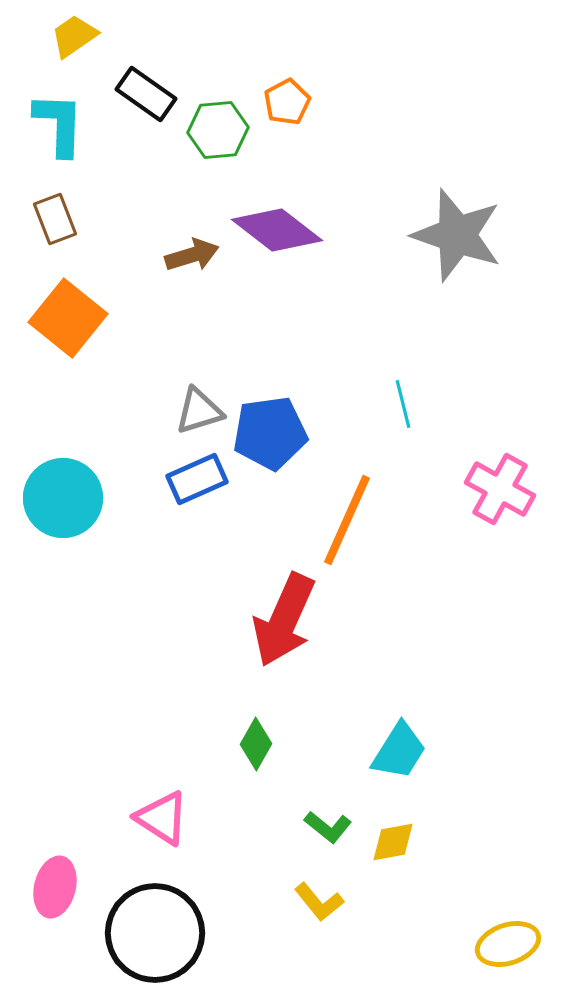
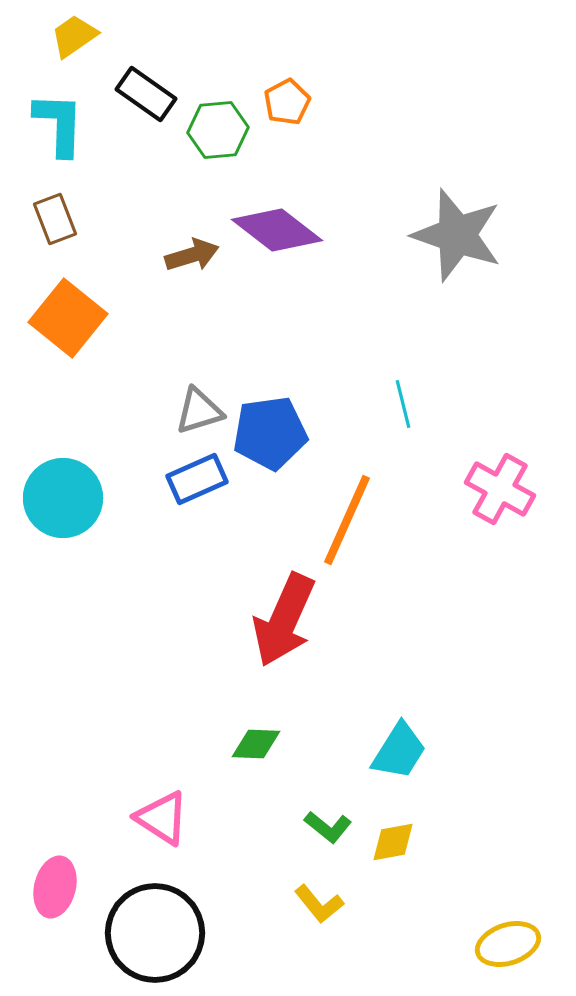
green diamond: rotated 63 degrees clockwise
yellow L-shape: moved 2 px down
